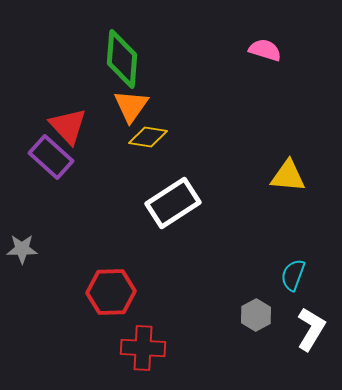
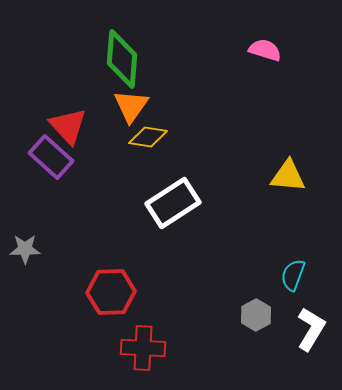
gray star: moved 3 px right
